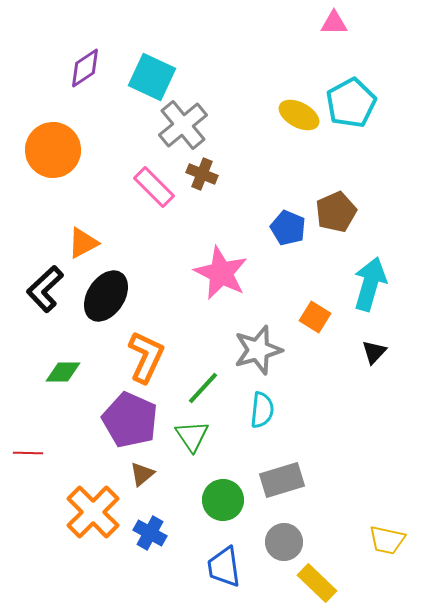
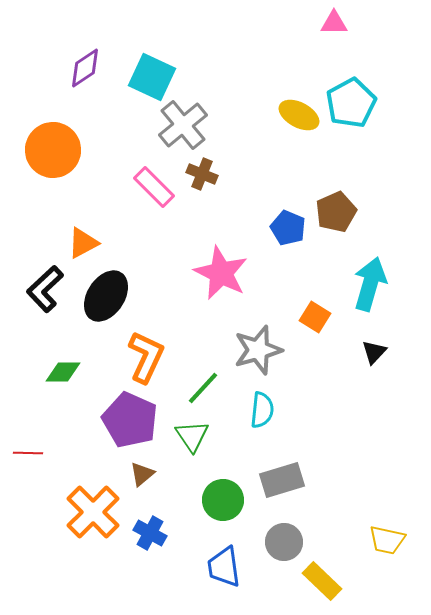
yellow rectangle: moved 5 px right, 2 px up
